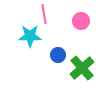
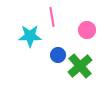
pink line: moved 8 px right, 3 px down
pink circle: moved 6 px right, 9 px down
green cross: moved 2 px left, 2 px up
